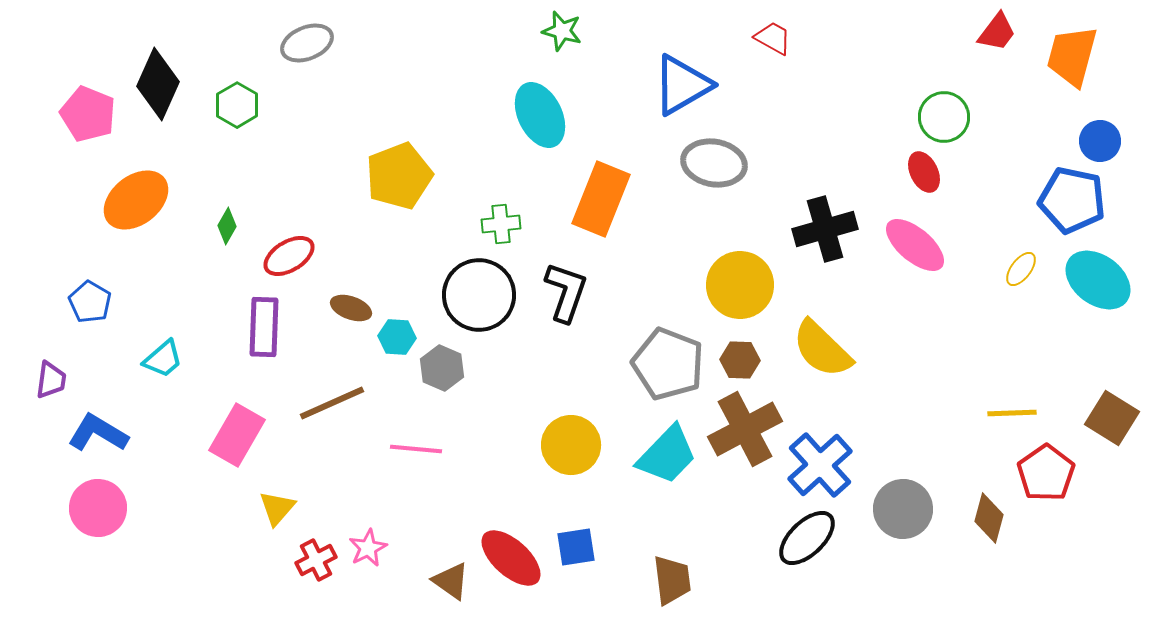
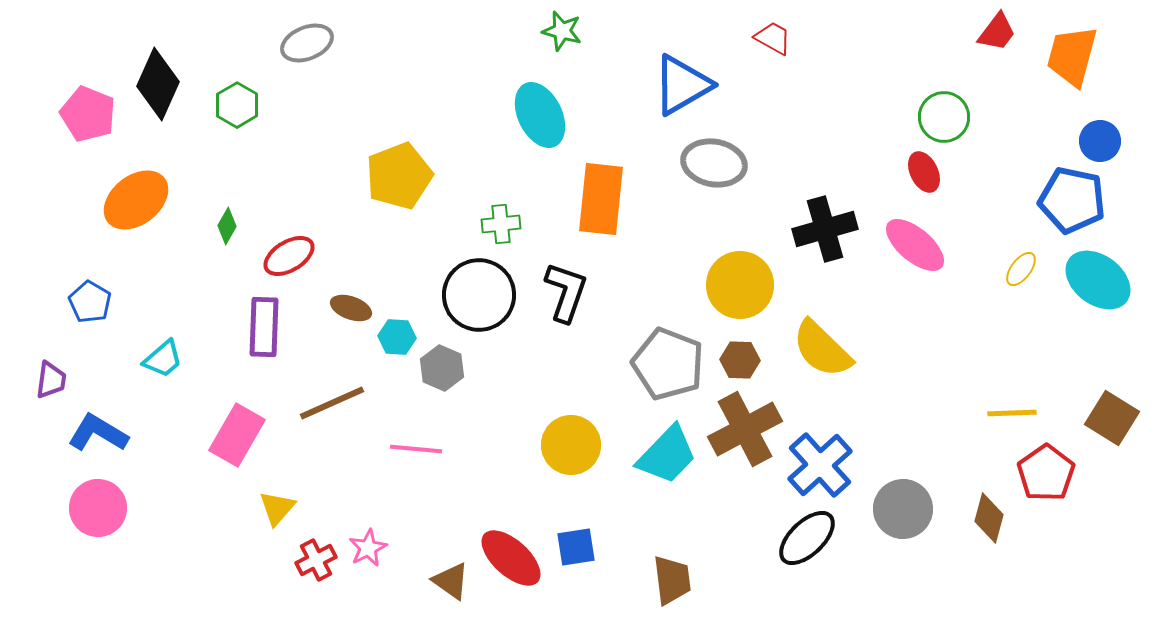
orange rectangle at (601, 199): rotated 16 degrees counterclockwise
